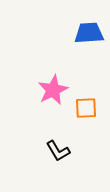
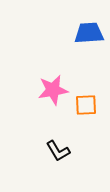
pink star: rotated 16 degrees clockwise
orange square: moved 3 px up
